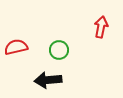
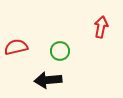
green circle: moved 1 px right, 1 px down
